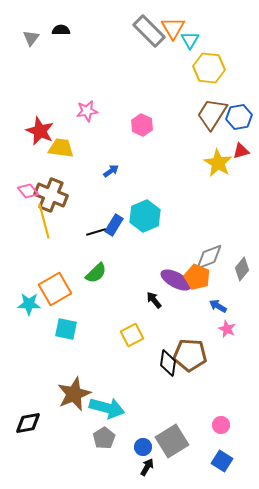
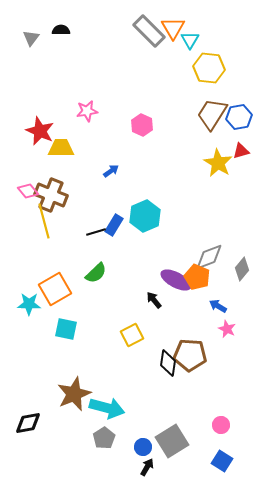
yellow trapezoid at (61, 148): rotated 8 degrees counterclockwise
